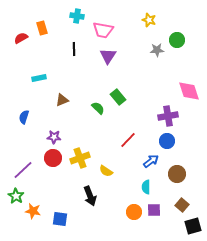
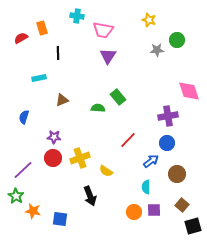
black line: moved 16 px left, 4 px down
green semicircle: rotated 40 degrees counterclockwise
blue circle: moved 2 px down
